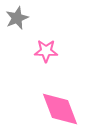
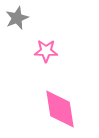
pink diamond: rotated 12 degrees clockwise
